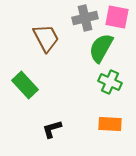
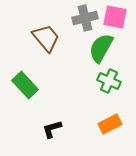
pink square: moved 2 px left
brown trapezoid: rotated 12 degrees counterclockwise
green cross: moved 1 px left, 1 px up
orange rectangle: rotated 30 degrees counterclockwise
